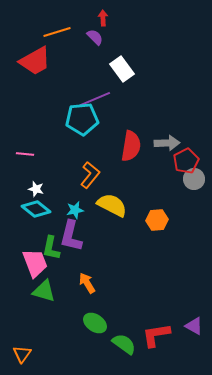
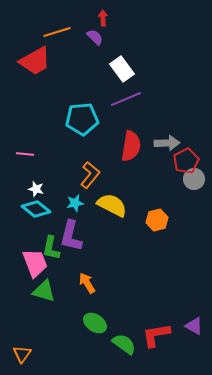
purple line: moved 31 px right
cyan star: moved 7 px up
orange hexagon: rotated 10 degrees counterclockwise
